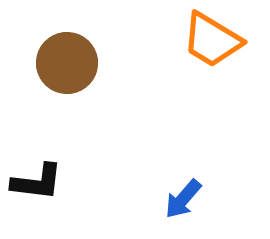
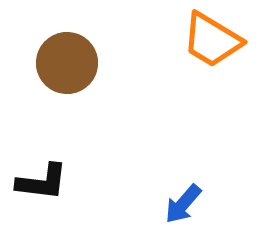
black L-shape: moved 5 px right
blue arrow: moved 5 px down
